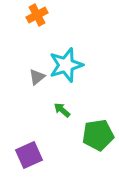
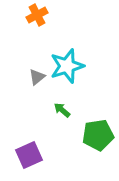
cyan star: moved 1 px right, 1 px down
